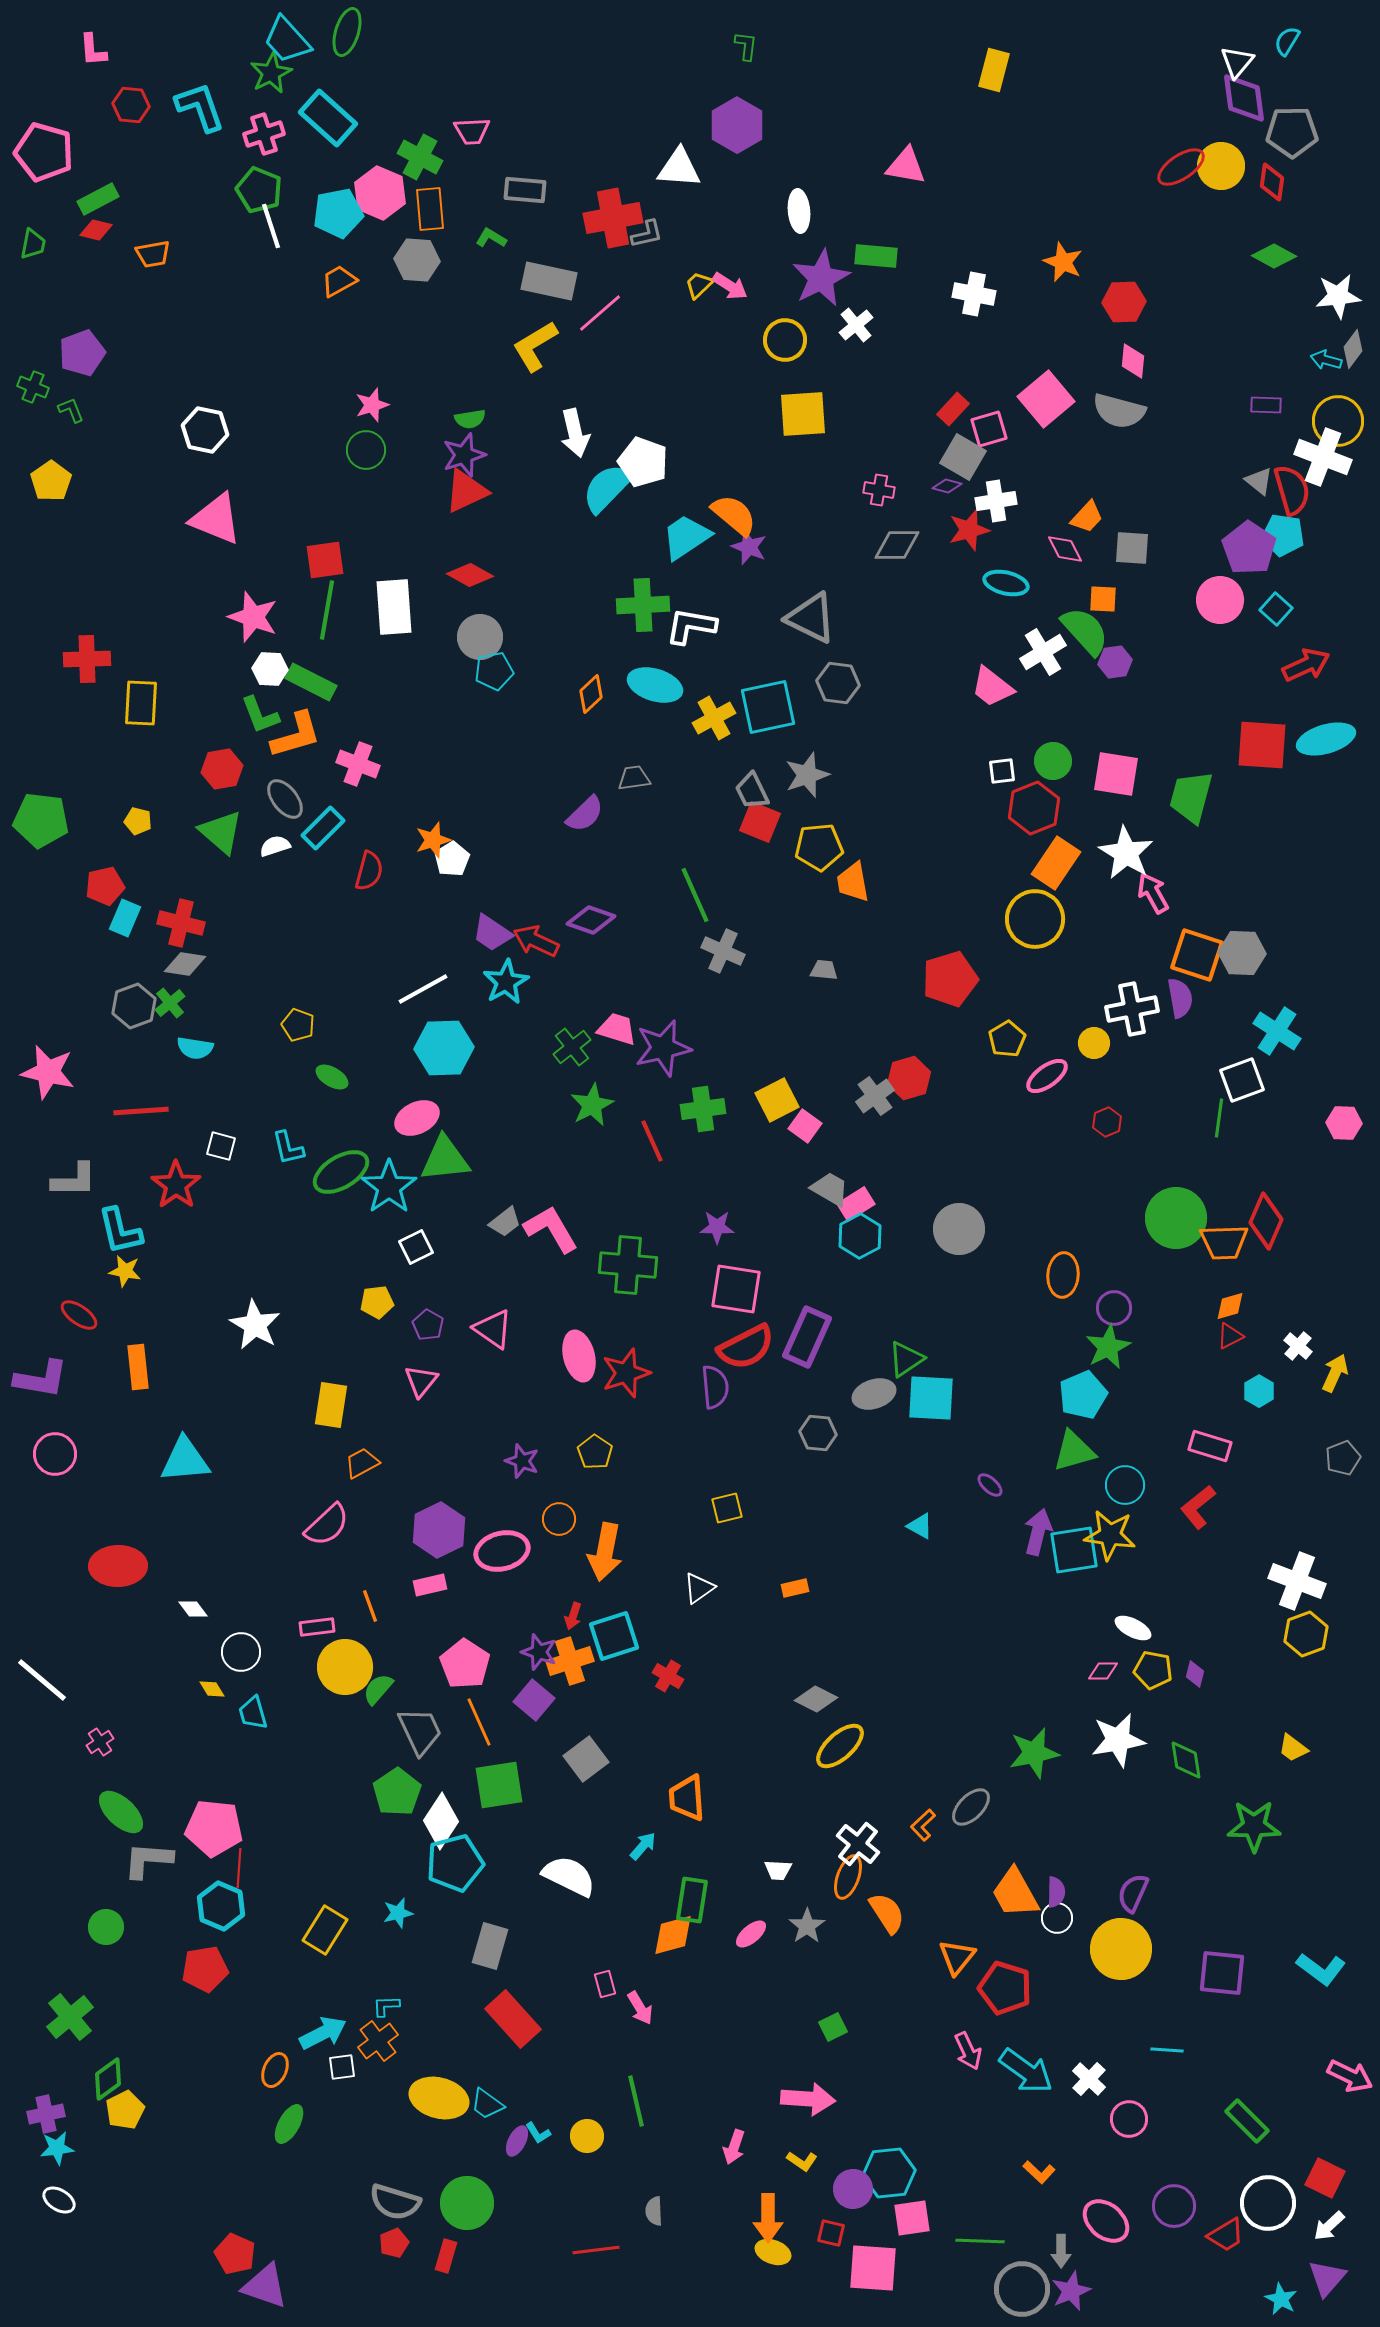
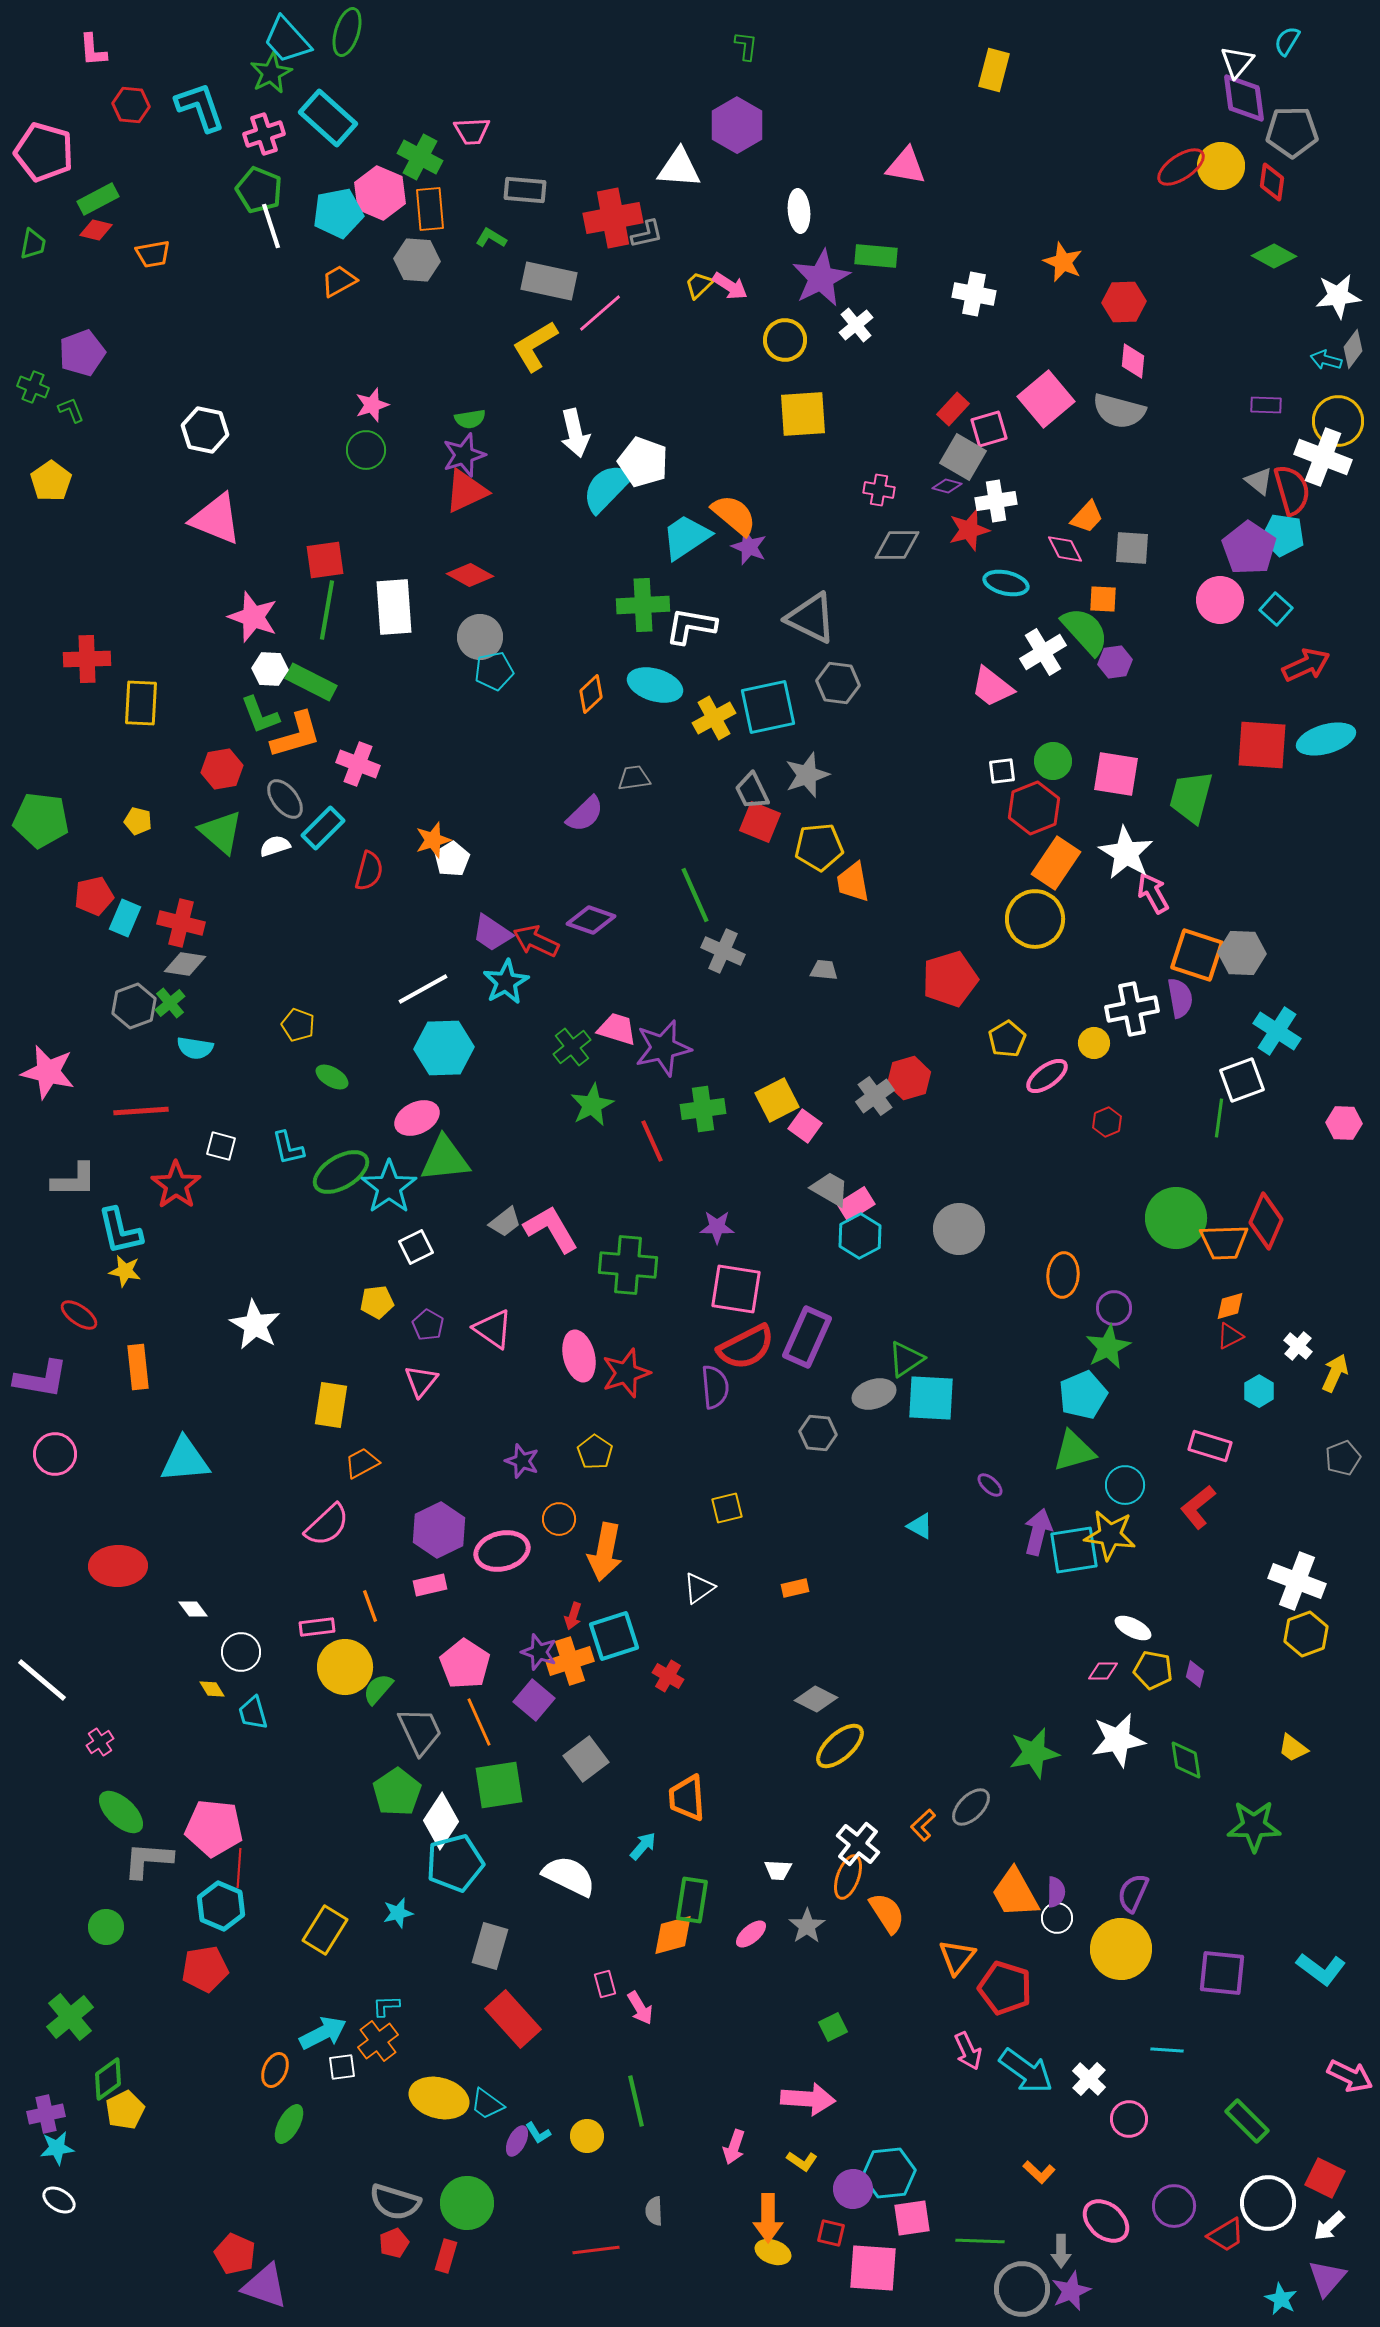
red pentagon at (105, 886): moved 11 px left, 10 px down
